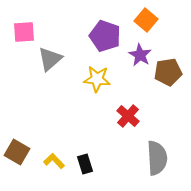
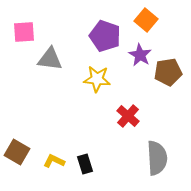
gray triangle: rotated 48 degrees clockwise
yellow L-shape: rotated 20 degrees counterclockwise
